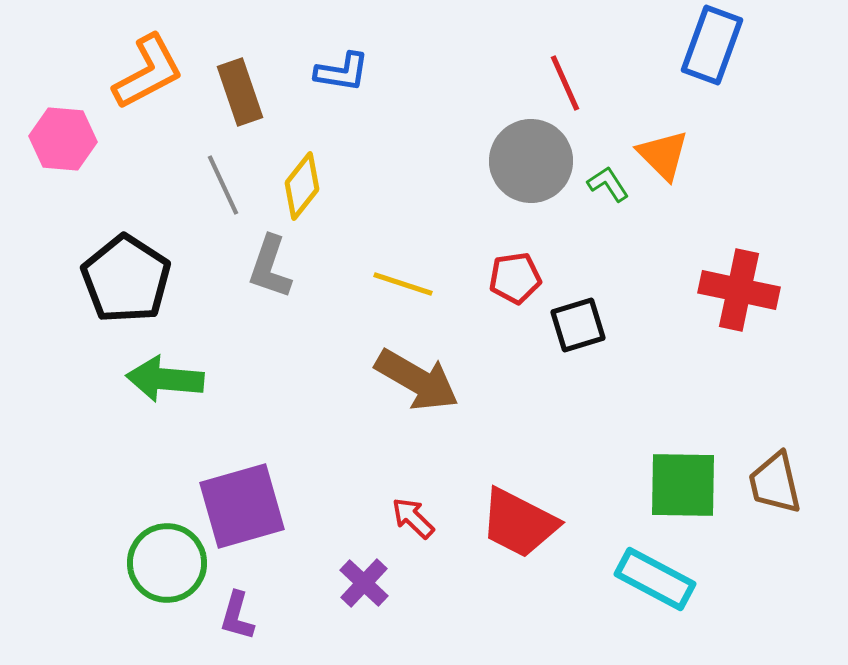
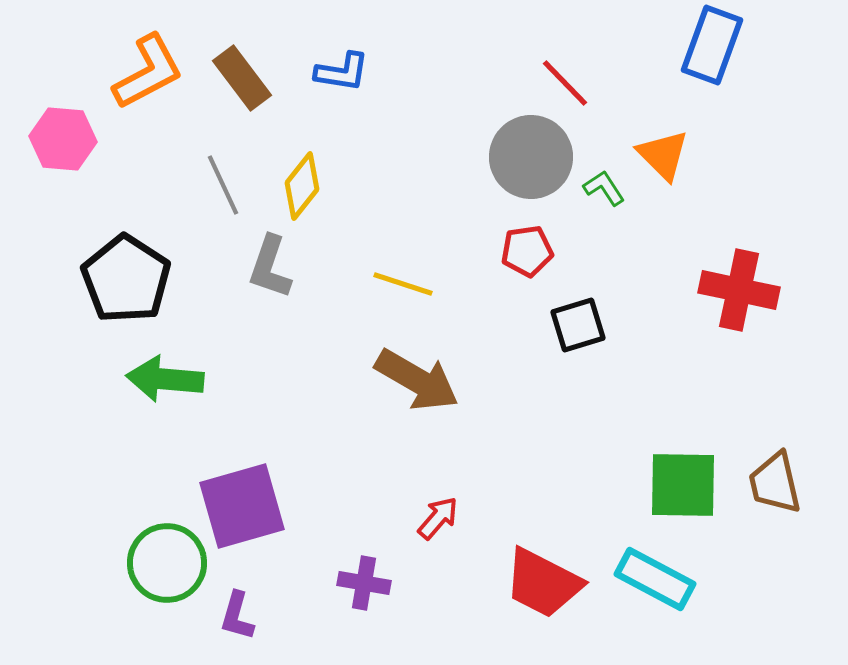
red line: rotated 20 degrees counterclockwise
brown rectangle: moved 2 px right, 14 px up; rotated 18 degrees counterclockwise
gray circle: moved 4 px up
green L-shape: moved 4 px left, 4 px down
red pentagon: moved 12 px right, 27 px up
red arrow: moved 25 px right; rotated 87 degrees clockwise
red trapezoid: moved 24 px right, 60 px down
purple cross: rotated 33 degrees counterclockwise
